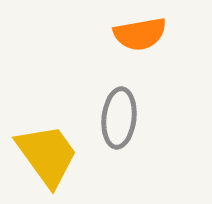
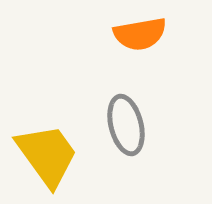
gray ellipse: moved 7 px right, 7 px down; rotated 20 degrees counterclockwise
